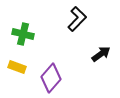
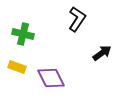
black L-shape: rotated 10 degrees counterclockwise
black arrow: moved 1 px right, 1 px up
purple diamond: rotated 68 degrees counterclockwise
